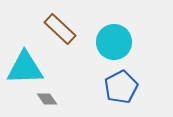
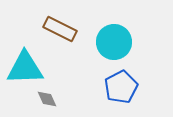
brown rectangle: rotated 16 degrees counterclockwise
gray diamond: rotated 10 degrees clockwise
